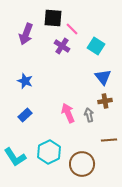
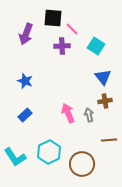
purple cross: rotated 35 degrees counterclockwise
